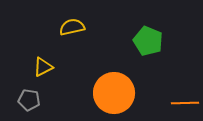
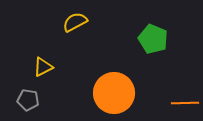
yellow semicircle: moved 3 px right, 5 px up; rotated 15 degrees counterclockwise
green pentagon: moved 5 px right, 2 px up
gray pentagon: moved 1 px left
